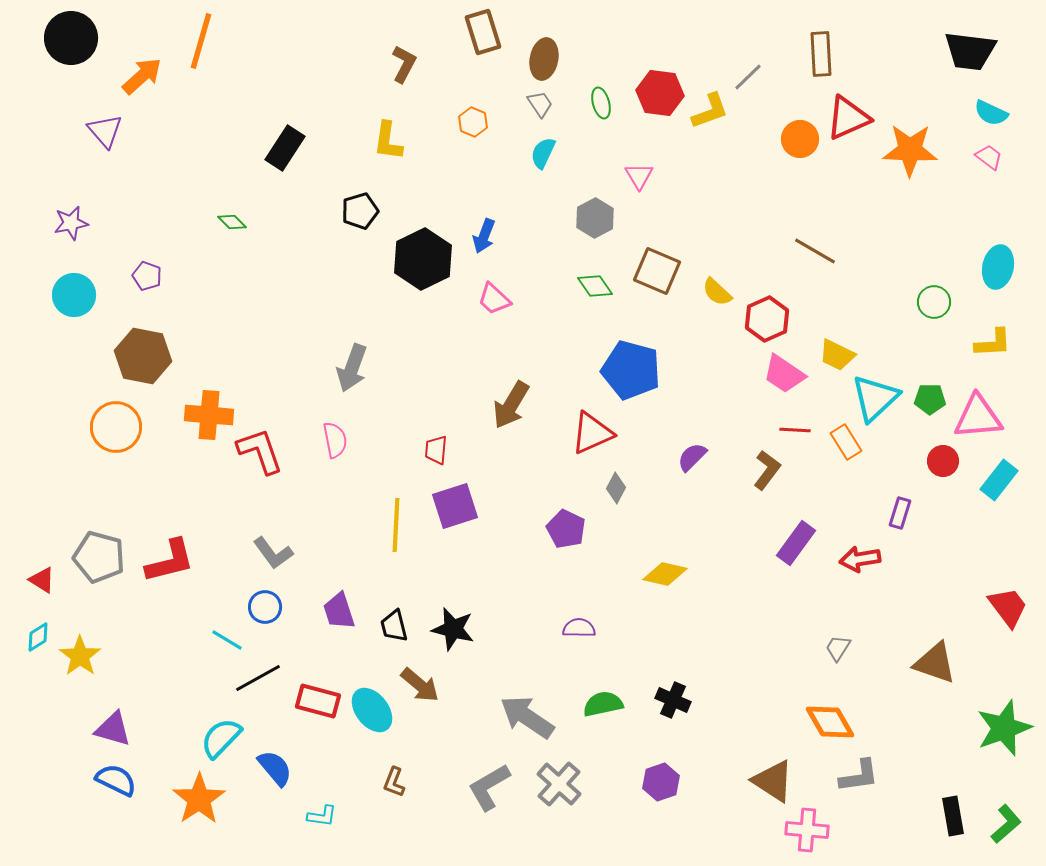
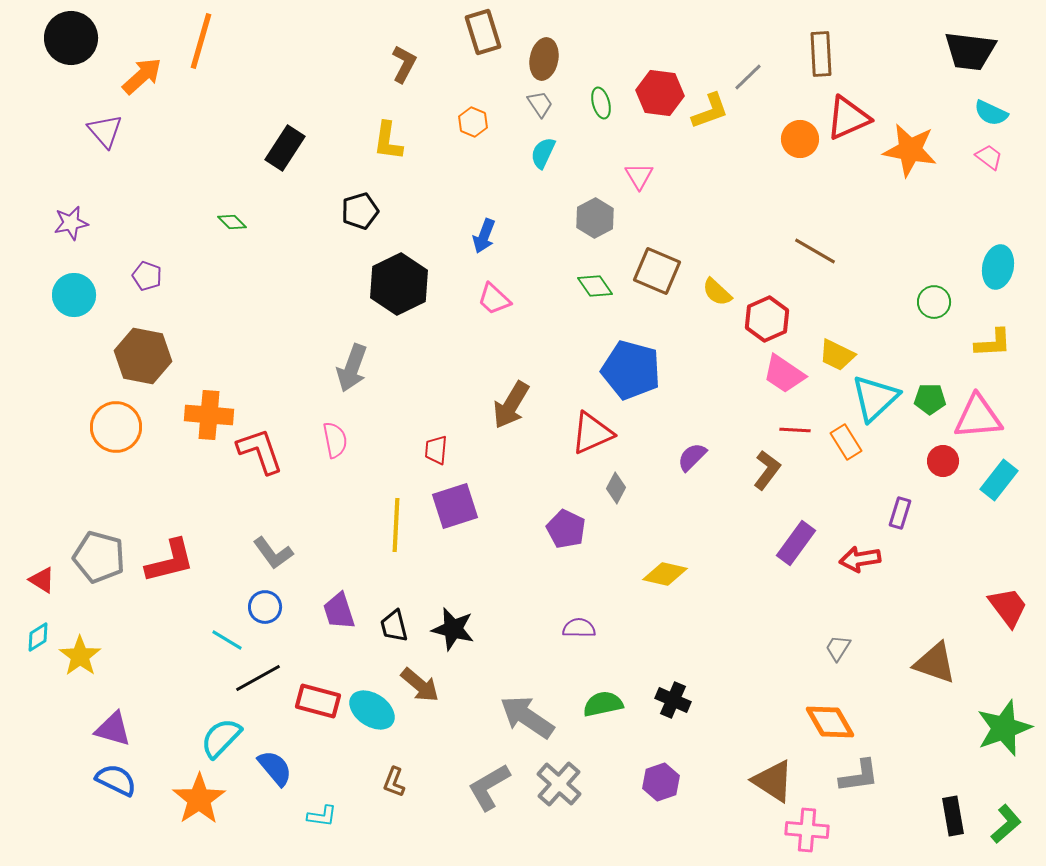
orange star at (910, 150): rotated 8 degrees clockwise
black hexagon at (423, 259): moved 24 px left, 25 px down
cyan ellipse at (372, 710): rotated 18 degrees counterclockwise
